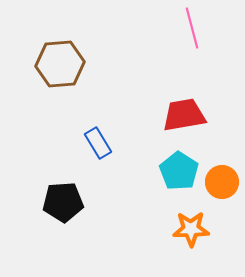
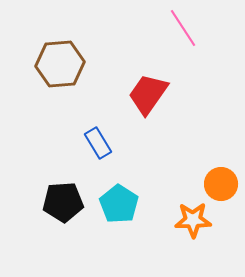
pink line: moved 9 px left; rotated 18 degrees counterclockwise
red trapezoid: moved 36 px left, 21 px up; rotated 45 degrees counterclockwise
cyan pentagon: moved 60 px left, 33 px down
orange circle: moved 1 px left, 2 px down
orange star: moved 2 px right, 9 px up
